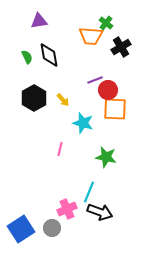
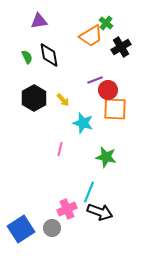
orange trapezoid: rotated 35 degrees counterclockwise
